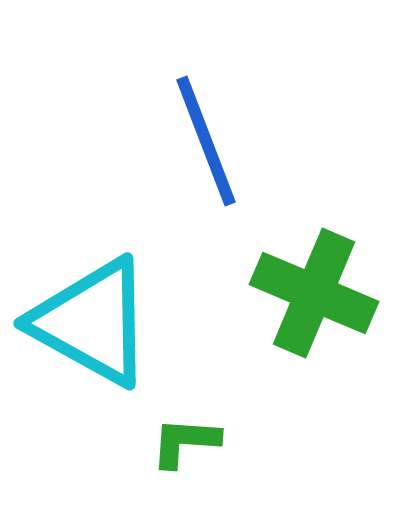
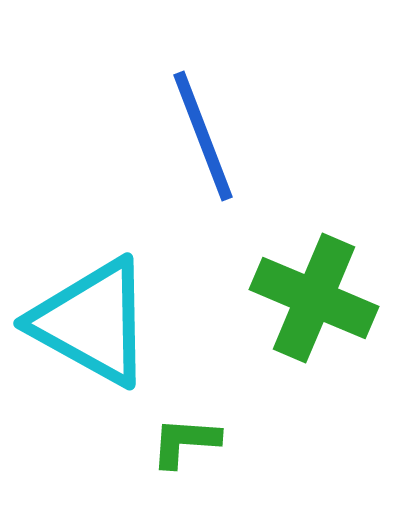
blue line: moved 3 px left, 5 px up
green cross: moved 5 px down
